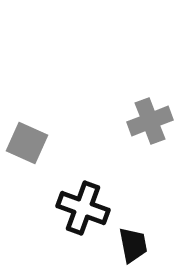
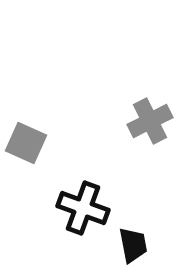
gray cross: rotated 6 degrees counterclockwise
gray square: moved 1 px left
